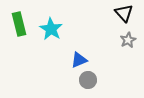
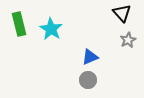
black triangle: moved 2 px left
blue triangle: moved 11 px right, 3 px up
